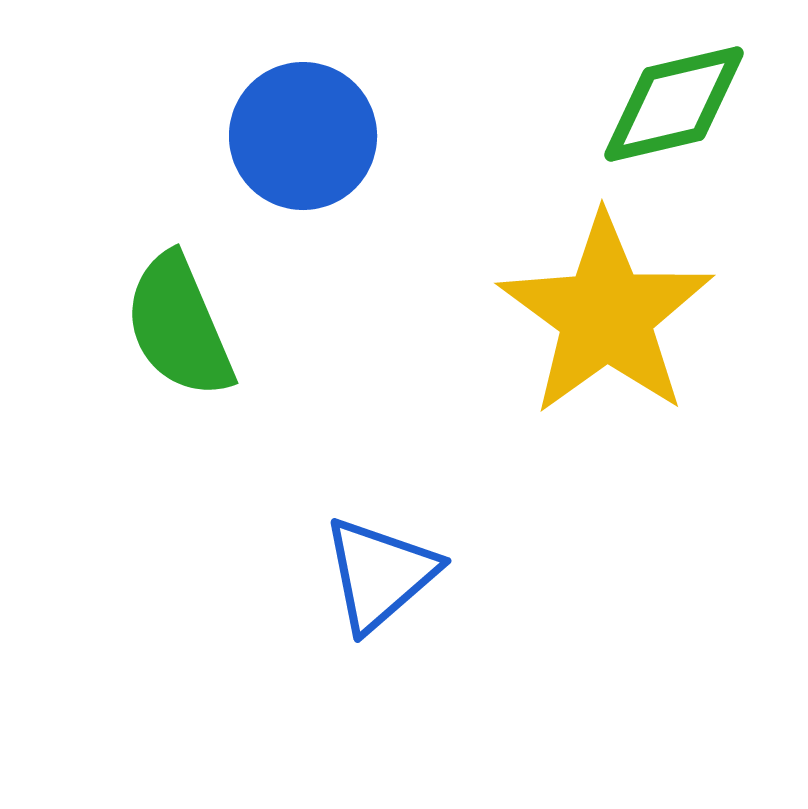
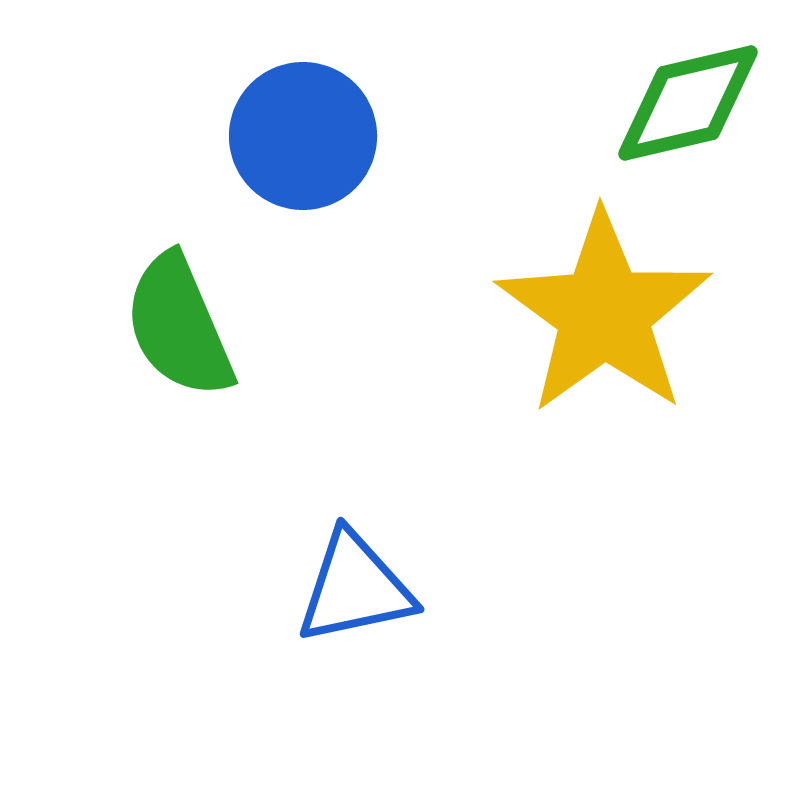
green diamond: moved 14 px right, 1 px up
yellow star: moved 2 px left, 2 px up
blue triangle: moved 25 px left, 14 px down; rotated 29 degrees clockwise
